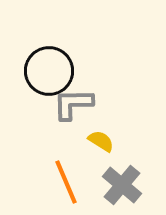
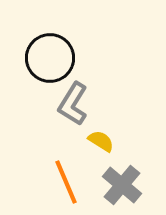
black circle: moved 1 px right, 13 px up
gray L-shape: rotated 57 degrees counterclockwise
